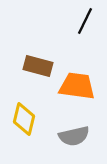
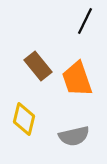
brown rectangle: rotated 36 degrees clockwise
orange trapezoid: moved 7 px up; rotated 117 degrees counterclockwise
